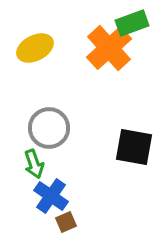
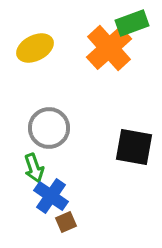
green arrow: moved 4 px down
